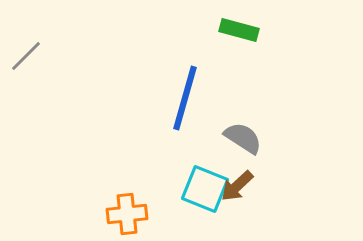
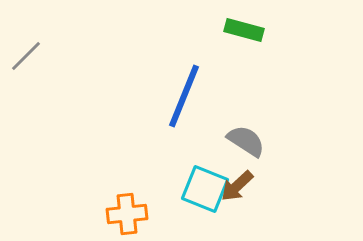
green rectangle: moved 5 px right
blue line: moved 1 px left, 2 px up; rotated 6 degrees clockwise
gray semicircle: moved 3 px right, 3 px down
